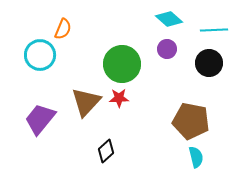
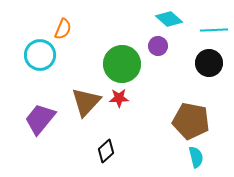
purple circle: moved 9 px left, 3 px up
